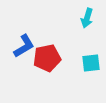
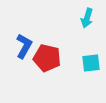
blue L-shape: rotated 30 degrees counterclockwise
red pentagon: rotated 24 degrees clockwise
